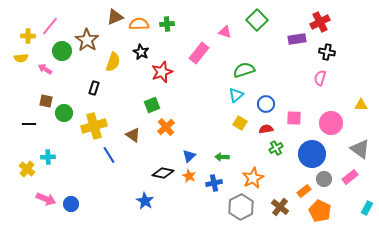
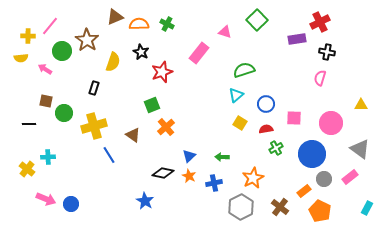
green cross at (167, 24): rotated 32 degrees clockwise
